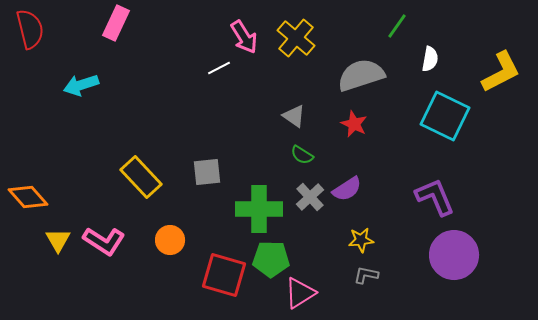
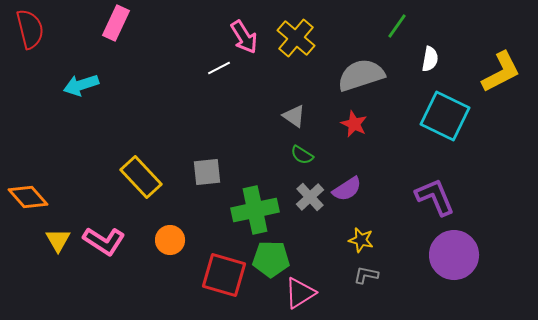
green cross: moved 4 px left, 1 px down; rotated 12 degrees counterclockwise
yellow star: rotated 20 degrees clockwise
